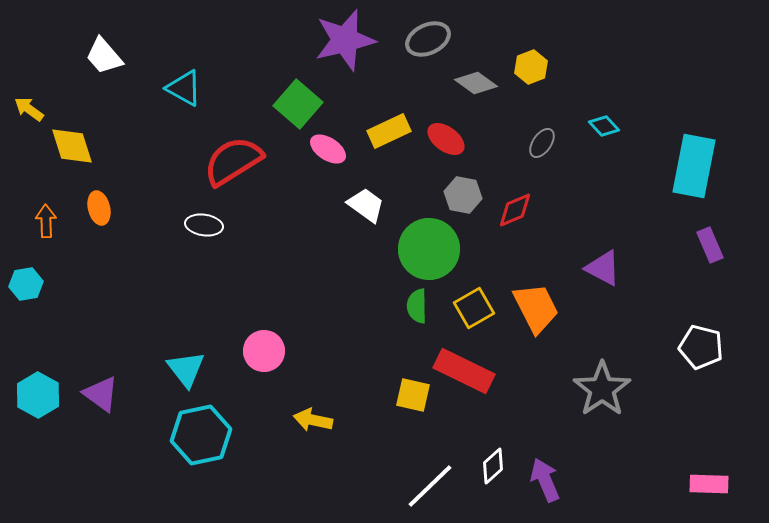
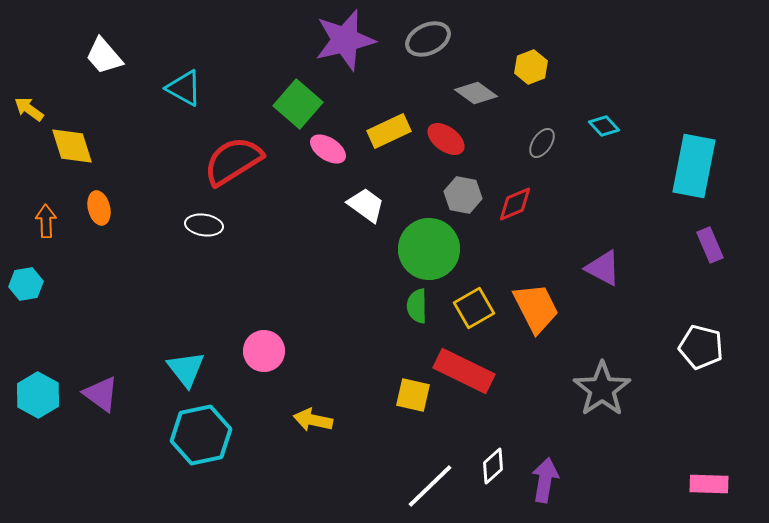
gray diamond at (476, 83): moved 10 px down
red diamond at (515, 210): moved 6 px up
purple arrow at (545, 480): rotated 33 degrees clockwise
